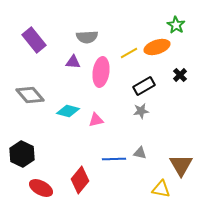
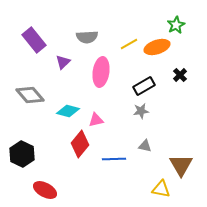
green star: rotated 12 degrees clockwise
yellow line: moved 9 px up
purple triangle: moved 10 px left; rotated 49 degrees counterclockwise
gray triangle: moved 5 px right, 7 px up
red diamond: moved 36 px up
red ellipse: moved 4 px right, 2 px down
